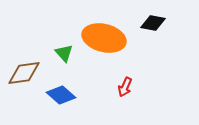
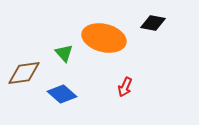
blue diamond: moved 1 px right, 1 px up
